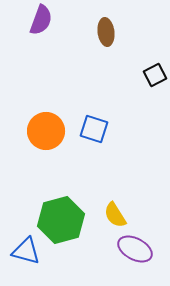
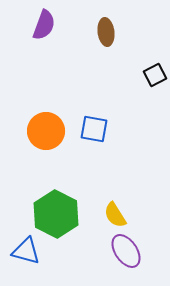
purple semicircle: moved 3 px right, 5 px down
blue square: rotated 8 degrees counterclockwise
green hexagon: moved 5 px left, 6 px up; rotated 18 degrees counterclockwise
purple ellipse: moved 9 px left, 2 px down; rotated 28 degrees clockwise
